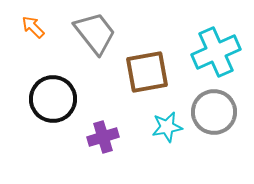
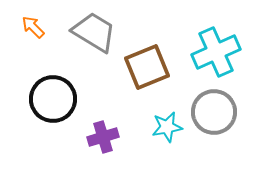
gray trapezoid: moved 1 px left, 1 px up; rotated 21 degrees counterclockwise
brown square: moved 5 px up; rotated 12 degrees counterclockwise
